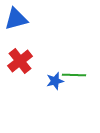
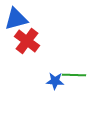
red cross: moved 7 px right, 20 px up; rotated 15 degrees counterclockwise
blue star: rotated 18 degrees clockwise
